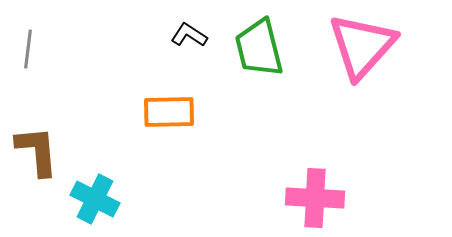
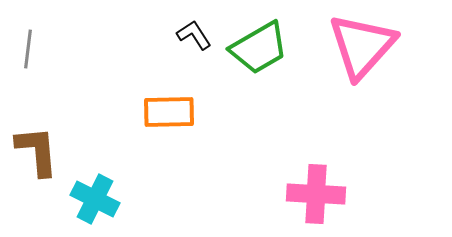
black L-shape: moved 5 px right; rotated 24 degrees clockwise
green trapezoid: rotated 106 degrees counterclockwise
pink cross: moved 1 px right, 4 px up
